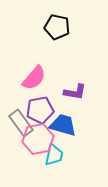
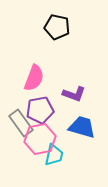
pink semicircle: rotated 20 degrees counterclockwise
purple L-shape: moved 1 px left, 2 px down; rotated 10 degrees clockwise
blue trapezoid: moved 19 px right, 2 px down
pink hexagon: moved 2 px right
